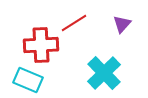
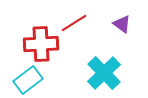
purple triangle: rotated 36 degrees counterclockwise
red cross: moved 1 px up
cyan rectangle: rotated 60 degrees counterclockwise
